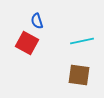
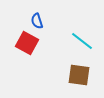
cyan line: rotated 50 degrees clockwise
